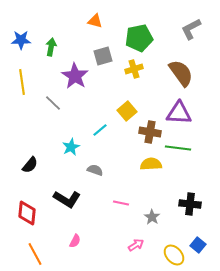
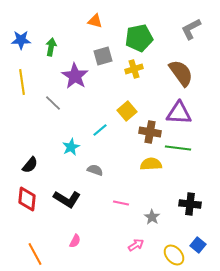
red diamond: moved 14 px up
